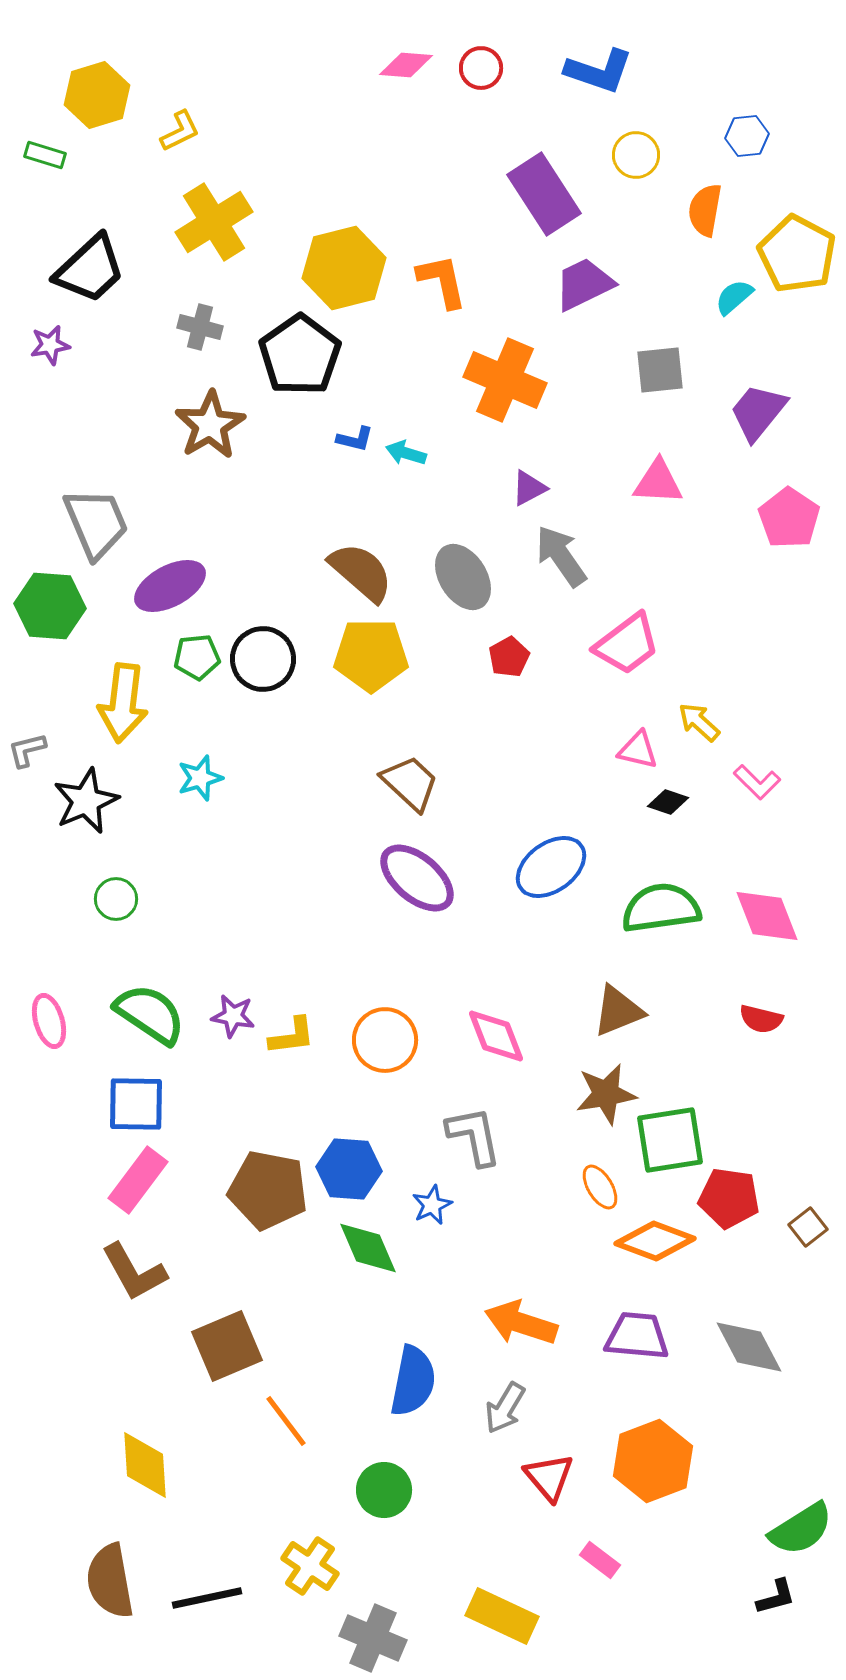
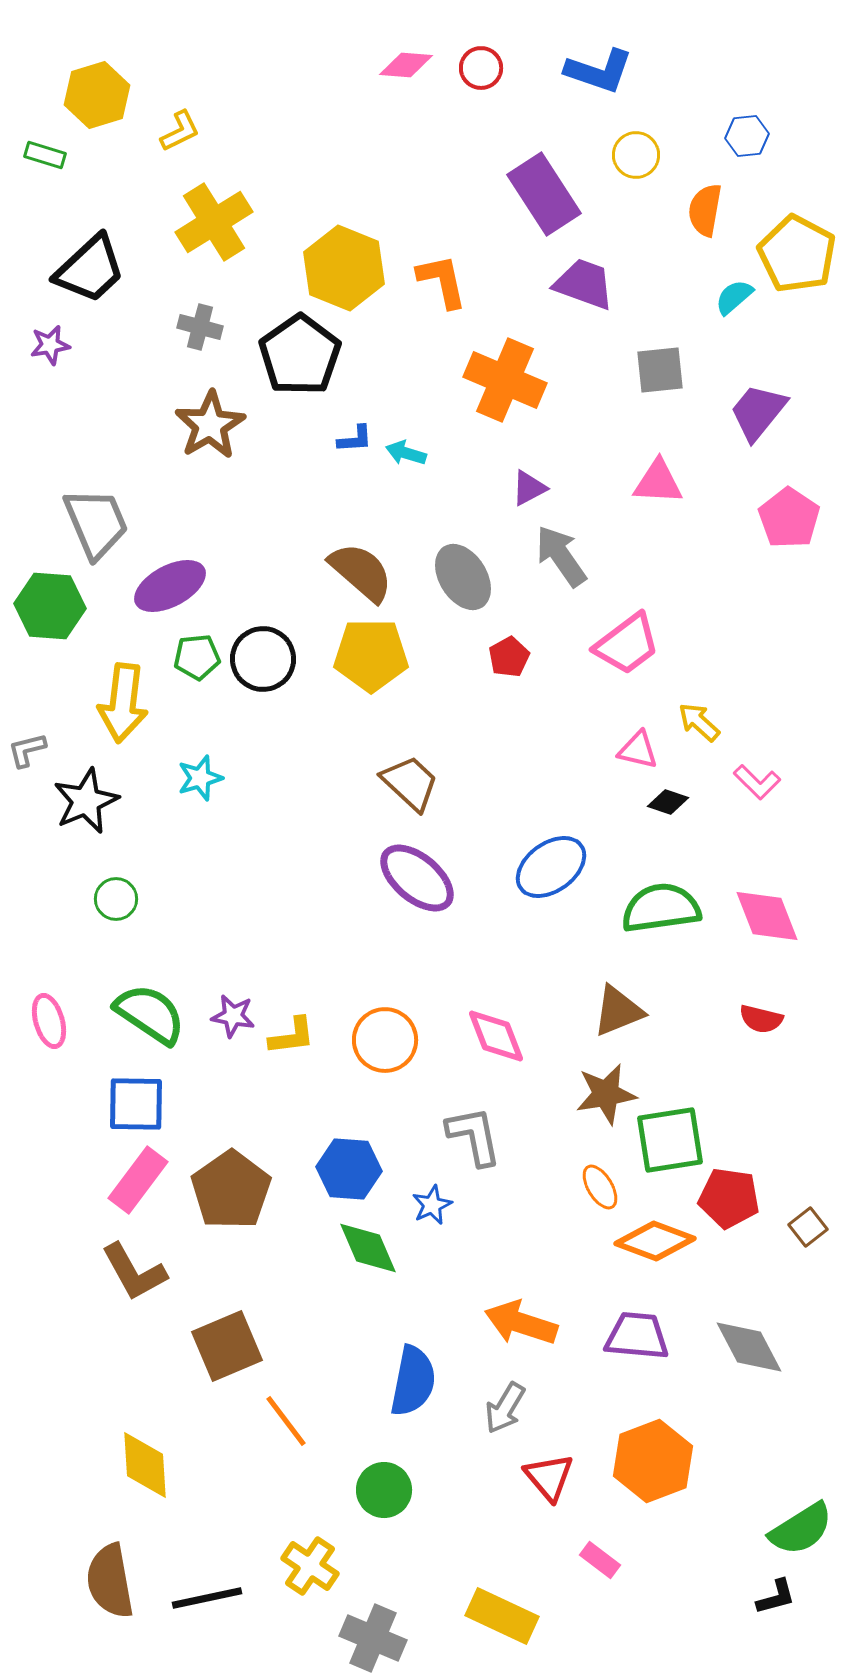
yellow hexagon at (344, 268): rotated 24 degrees counterclockwise
purple trapezoid at (584, 284): rotated 46 degrees clockwise
blue L-shape at (355, 439): rotated 18 degrees counterclockwise
brown pentagon at (268, 1190): moved 37 px left; rotated 26 degrees clockwise
